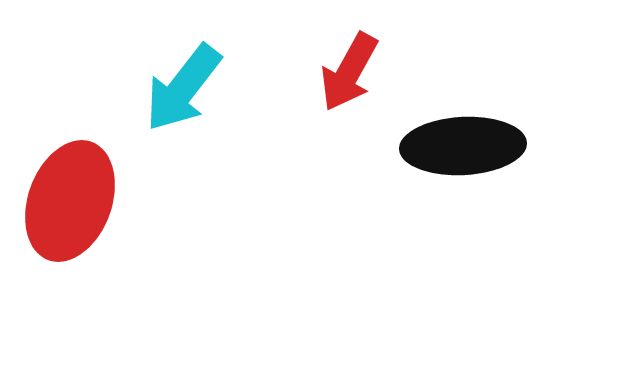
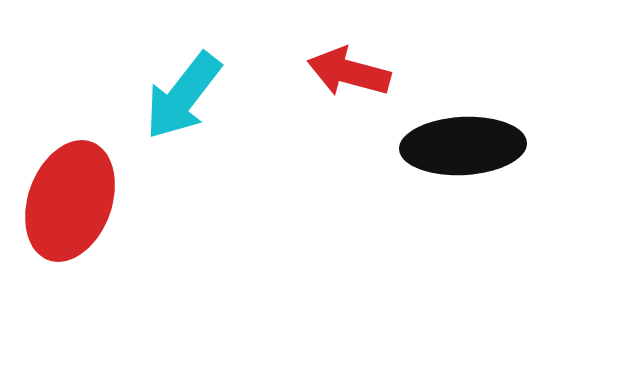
red arrow: rotated 76 degrees clockwise
cyan arrow: moved 8 px down
